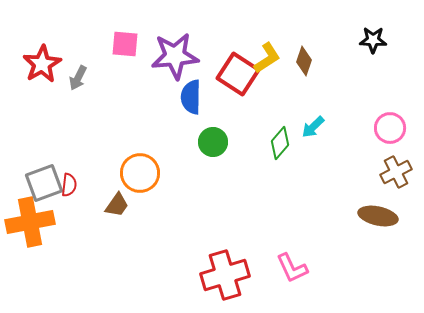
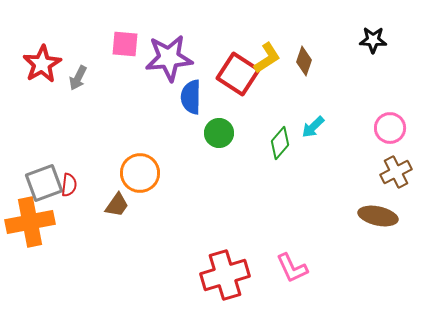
purple star: moved 6 px left, 2 px down
green circle: moved 6 px right, 9 px up
